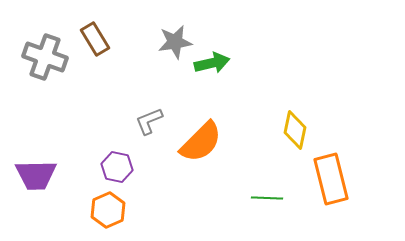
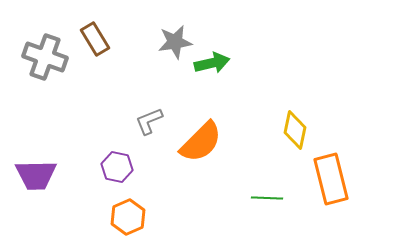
orange hexagon: moved 20 px right, 7 px down
